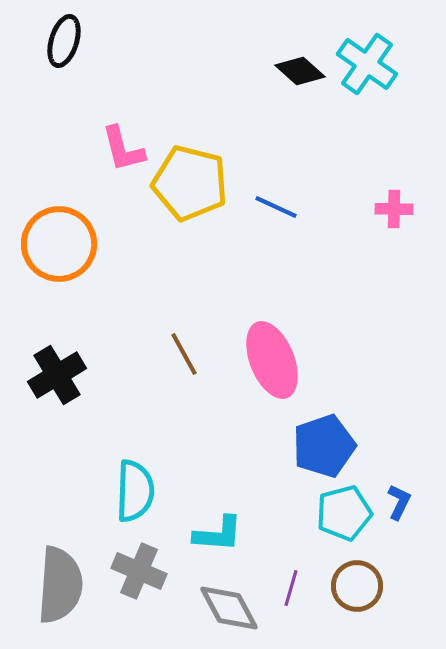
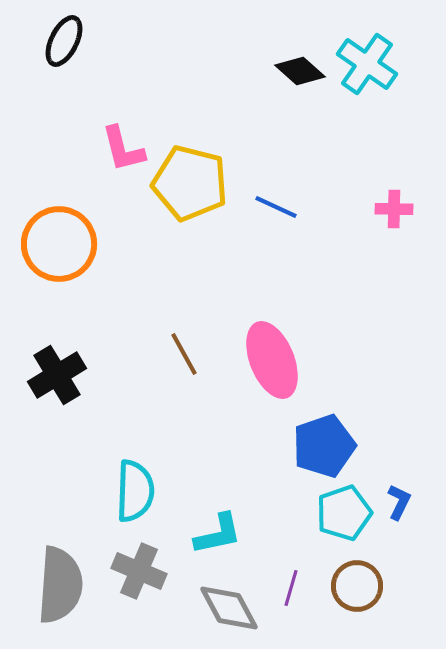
black ellipse: rotated 9 degrees clockwise
cyan pentagon: rotated 4 degrees counterclockwise
cyan L-shape: rotated 16 degrees counterclockwise
